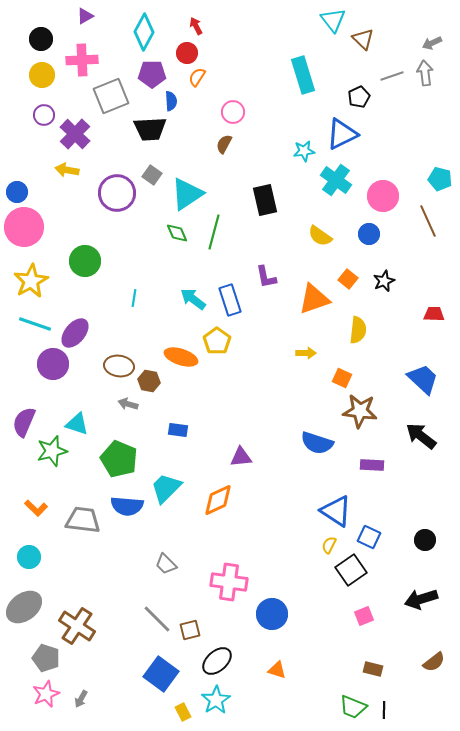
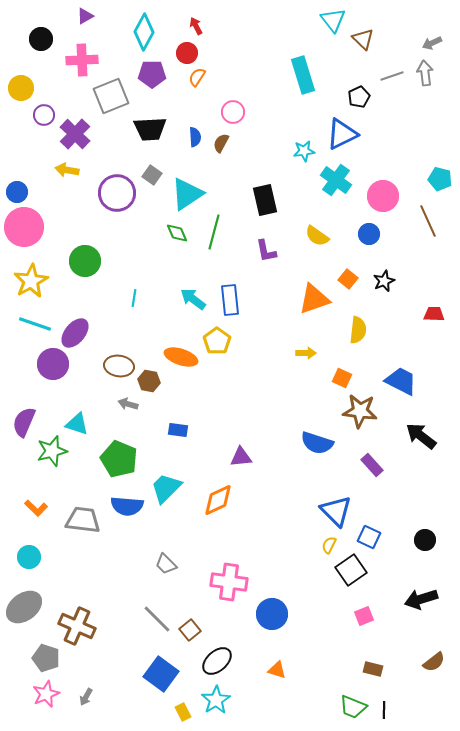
yellow circle at (42, 75): moved 21 px left, 13 px down
blue semicircle at (171, 101): moved 24 px right, 36 px down
brown semicircle at (224, 144): moved 3 px left, 1 px up
yellow semicircle at (320, 236): moved 3 px left
purple L-shape at (266, 277): moved 26 px up
blue rectangle at (230, 300): rotated 12 degrees clockwise
blue trapezoid at (423, 379): moved 22 px left, 2 px down; rotated 16 degrees counterclockwise
purple rectangle at (372, 465): rotated 45 degrees clockwise
blue triangle at (336, 511): rotated 12 degrees clockwise
brown cross at (77, 626): rotated 9 degrees counterclockwise
brown square at (190, 630): rotated 25 degrees counterclockwise
gray arrow at (81, 699): moved 5 px right, 2 px up
